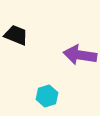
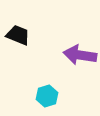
black trapezoid: moved 2 px right
